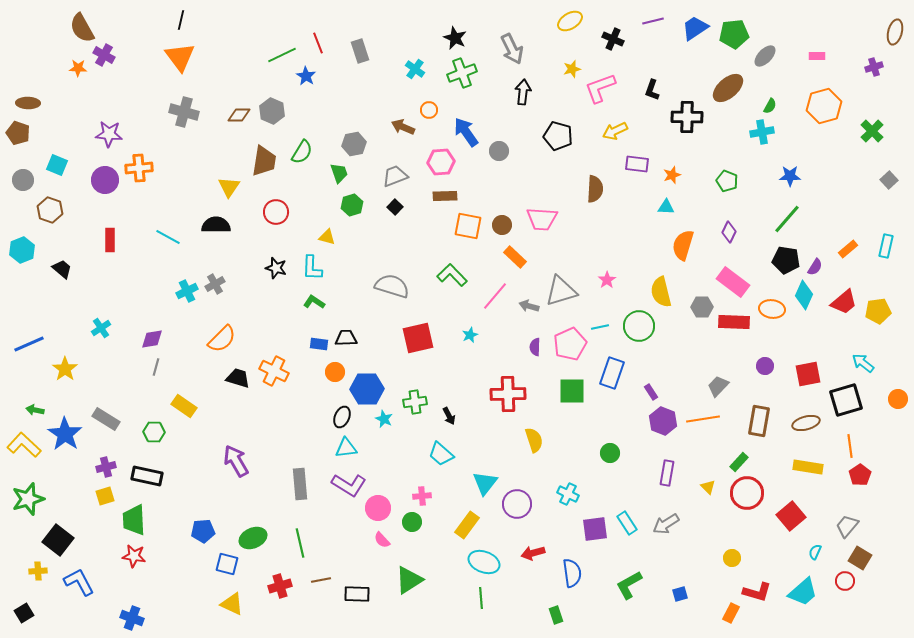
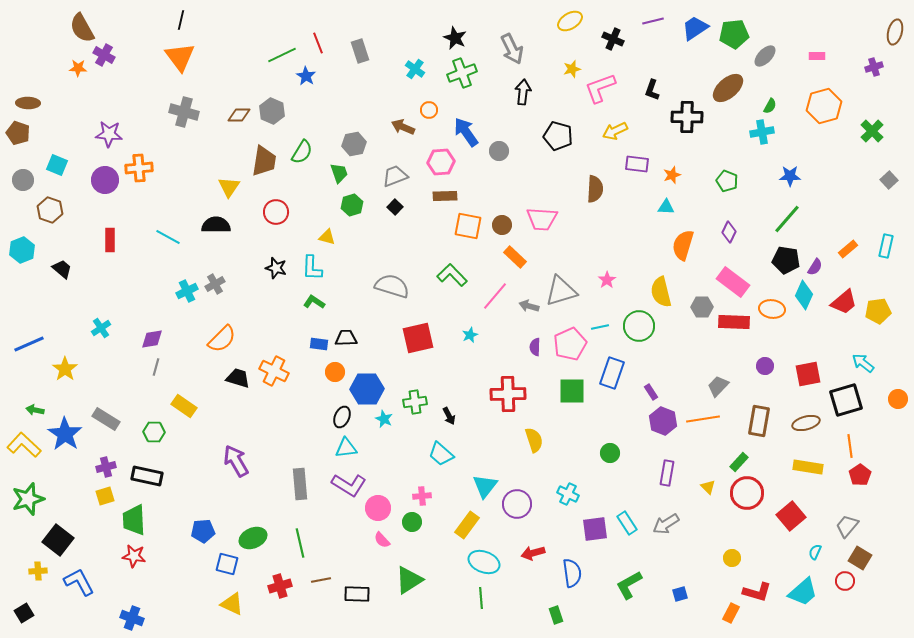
cyan triangle at (485, 483): moved 3 px down
